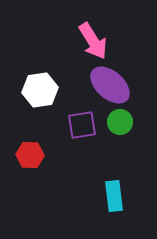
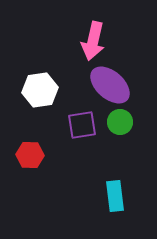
pink arrow: rotated 45 degrees clockwise
cyan rectangle: moved 1 px right
